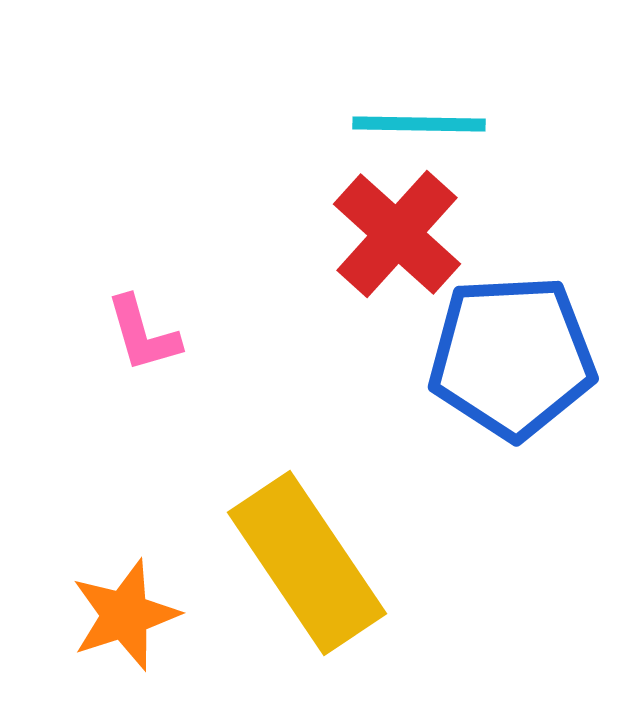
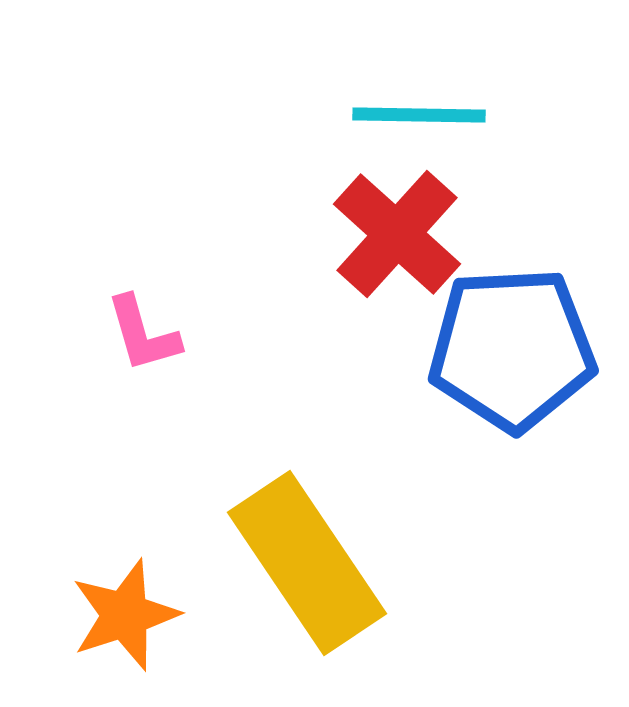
cyan line: moved 9 px up
blue pentagon: moved 8 px up
